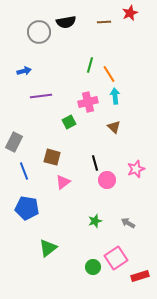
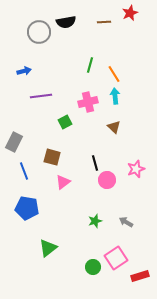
orange line: moved 5 px right
green square: moved 4 px left
gray arrow: moved 2 px left, 1 px up
